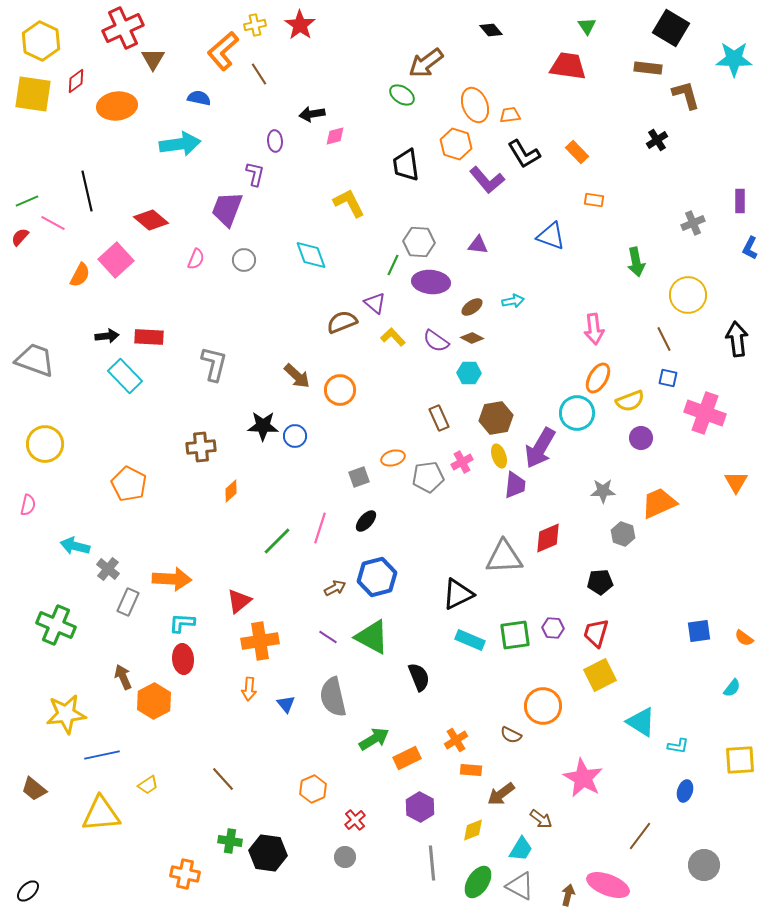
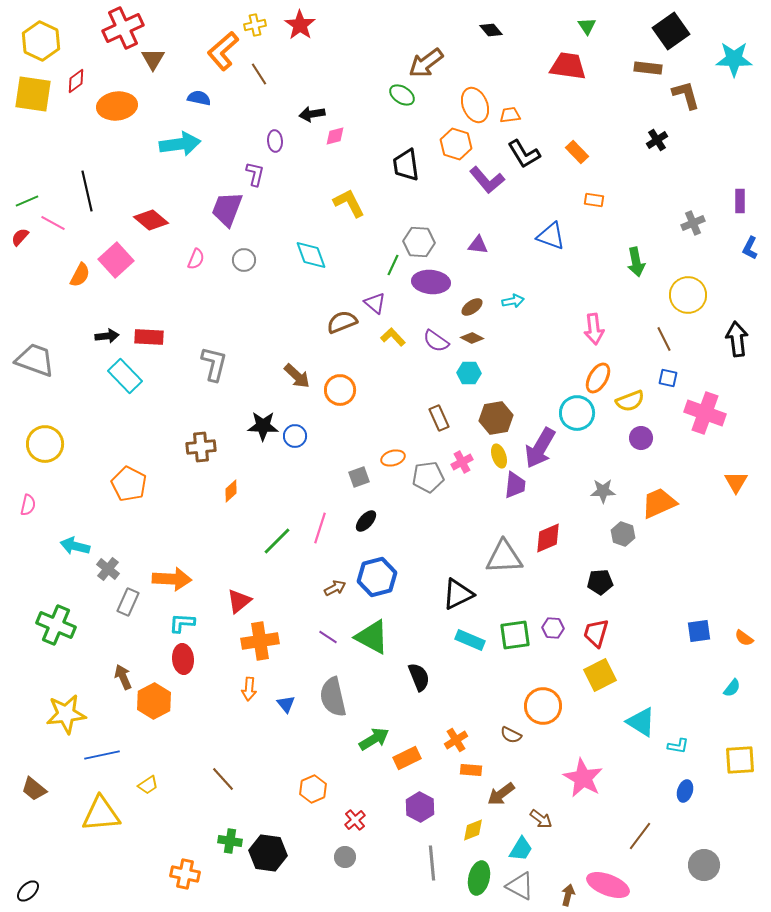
black square at (671, 28): moved 3 px down; rotated 24 degrees clockwise
green ellipse at (478, 882): moved 1 px right, 4 px up; rotated 20 degrees counterclockwise
